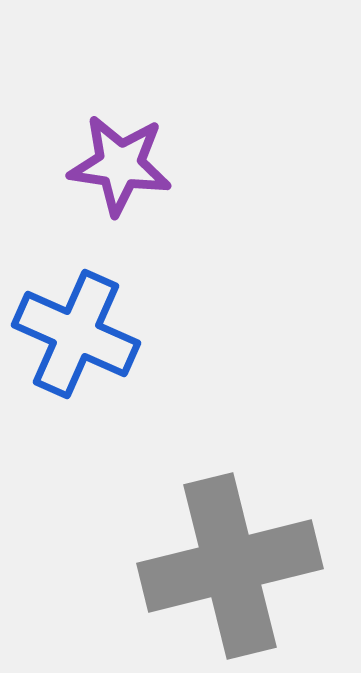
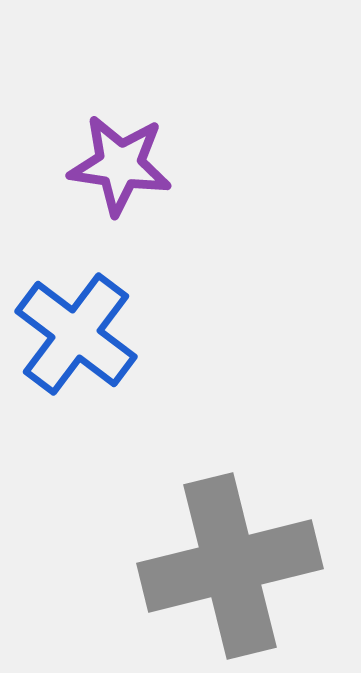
blue cross: rotated 13 degrees clockwise
